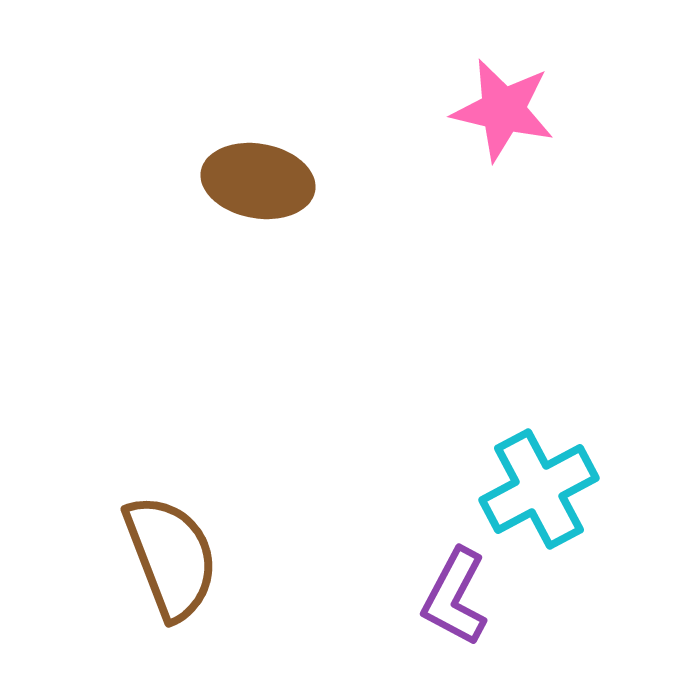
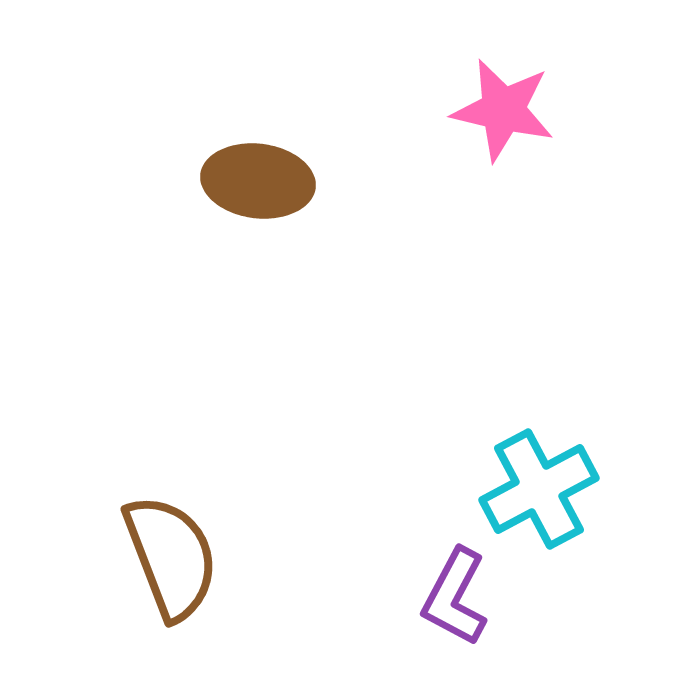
brown ellipse: rotated 3 degrees counterclockwise
